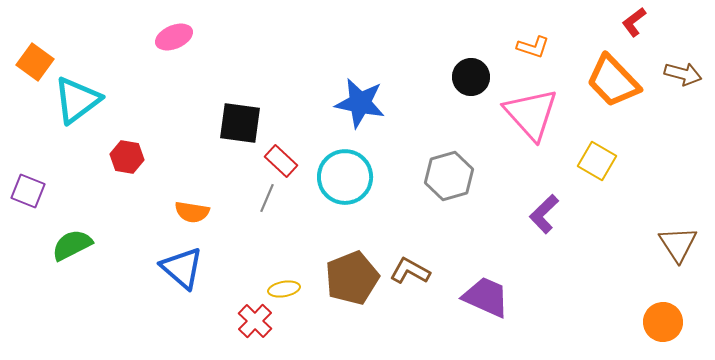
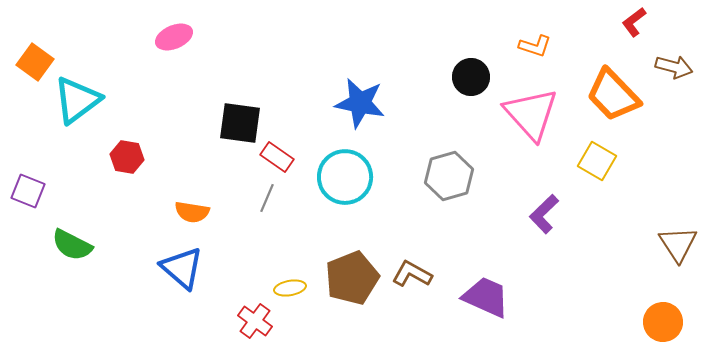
orange L-shape: moved 2 px right, 1 px up
brown arrow: moved 9 px left, 7 px up
orange trapezoid: moved 14 px down
red rectangle: moved 4 px left, 4 px up; rotated 8 degrees counterclockwise
green semicircle: rotated 126 degrees counterclockwise
brown L-shape: moved 2 px right, 3 px down
yellow ellipse: moved 6 px right, 1 px up
red cross: rotated 8 degrees counterclockwise
